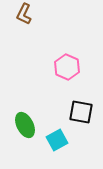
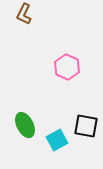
black square: moved 5 px right, 14 px down
